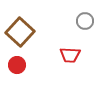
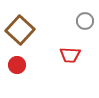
brown square: moved 2 px up
